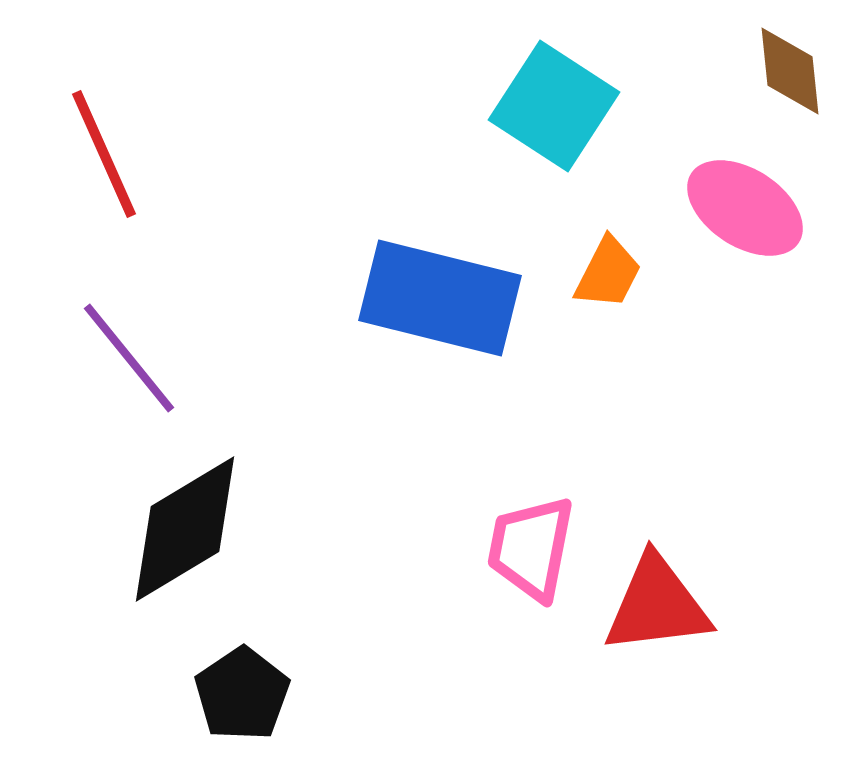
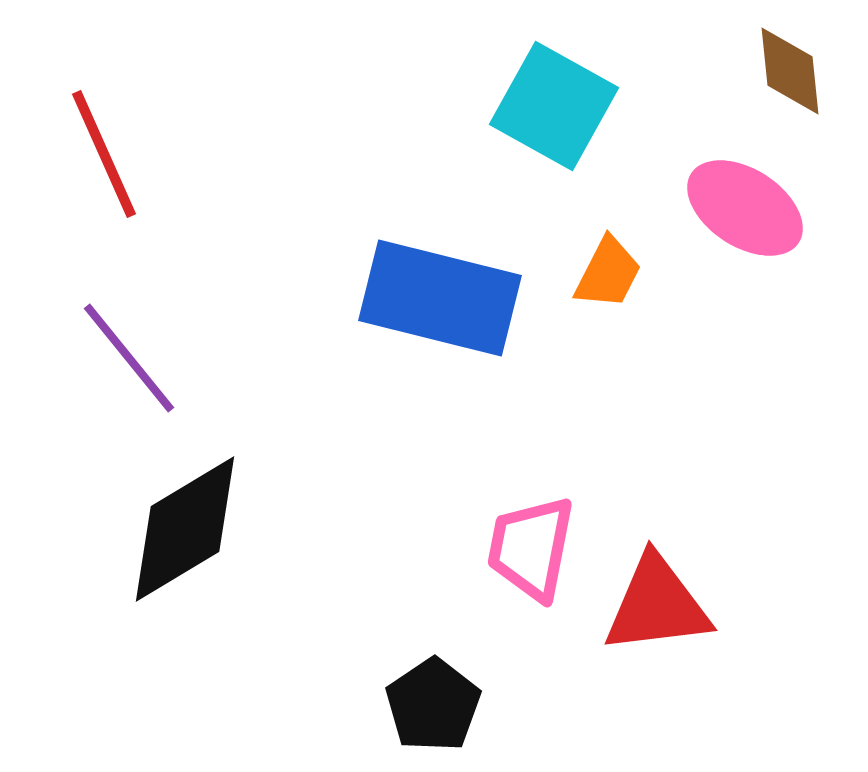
cyan square: rotated 4 degrees counterclockwise
black pentagon: moved 191 px right, 11 px down
